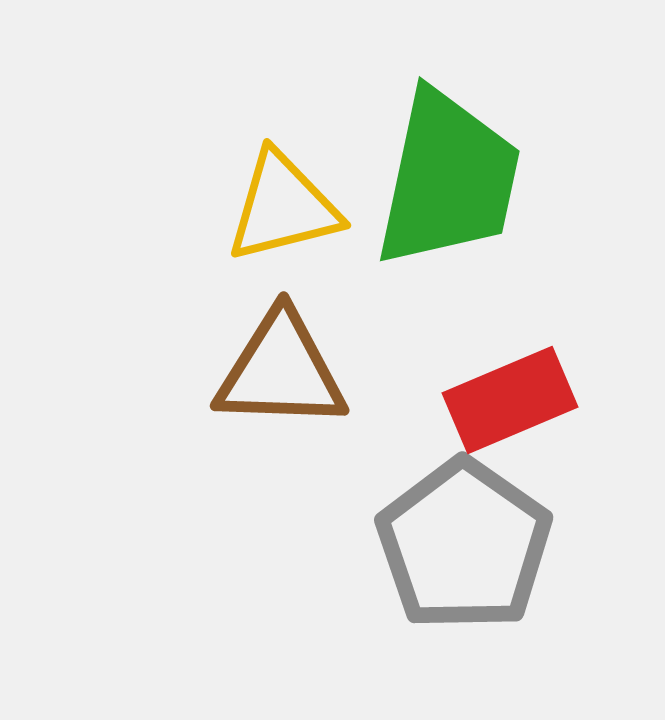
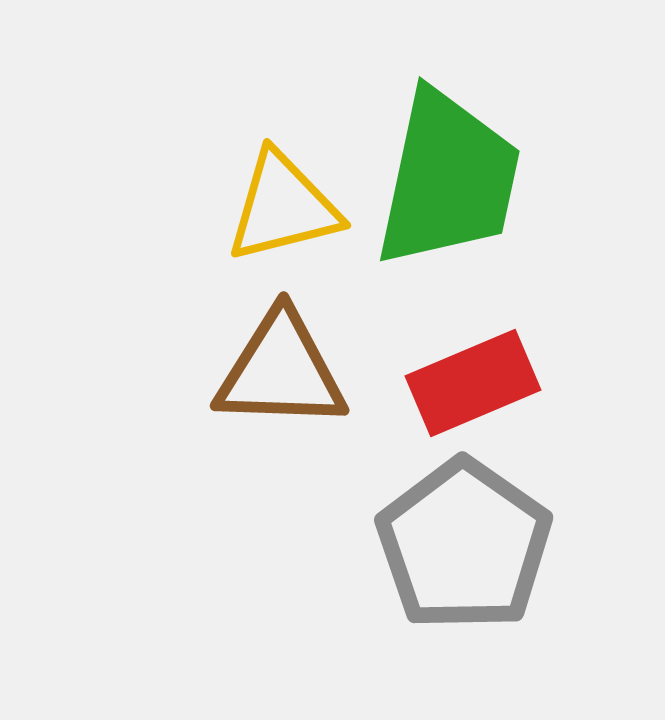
red rectangle: moved 37 px left, 17 px up
